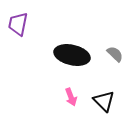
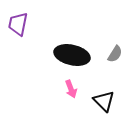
gray semicircle: rotated 78 degrees clockwise
pink arrow: moved 8 px up
